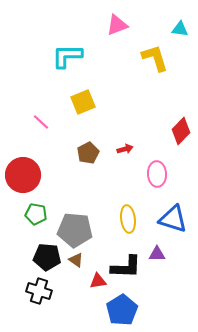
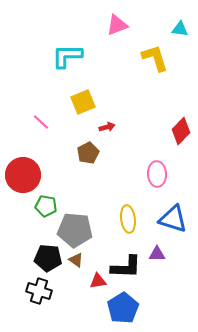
red arrow: moved 18 px left, 22 px up
green pentagon: moved 10 px right, 8 px up
black pentagon: moved 1 px right, 1 px down
blue pentagon: moved 1 px right, 2 px up
